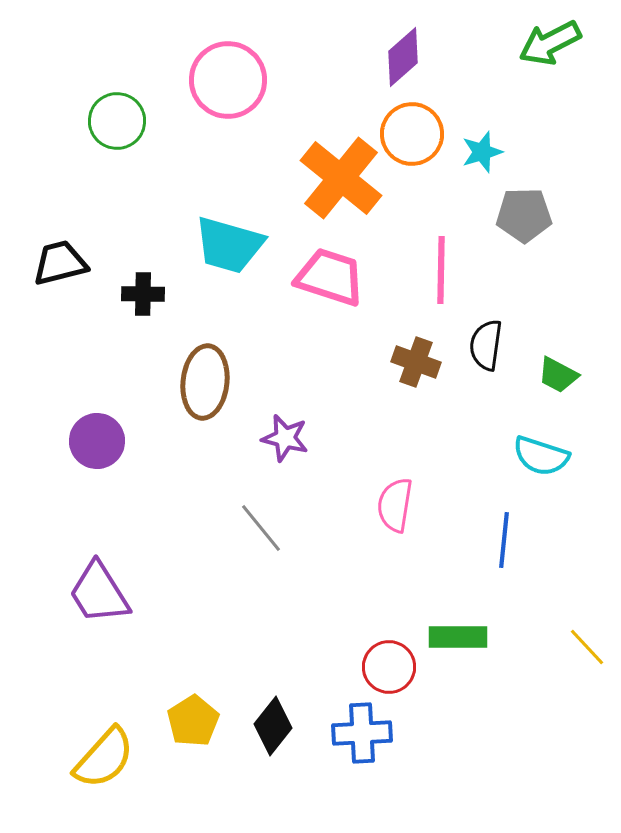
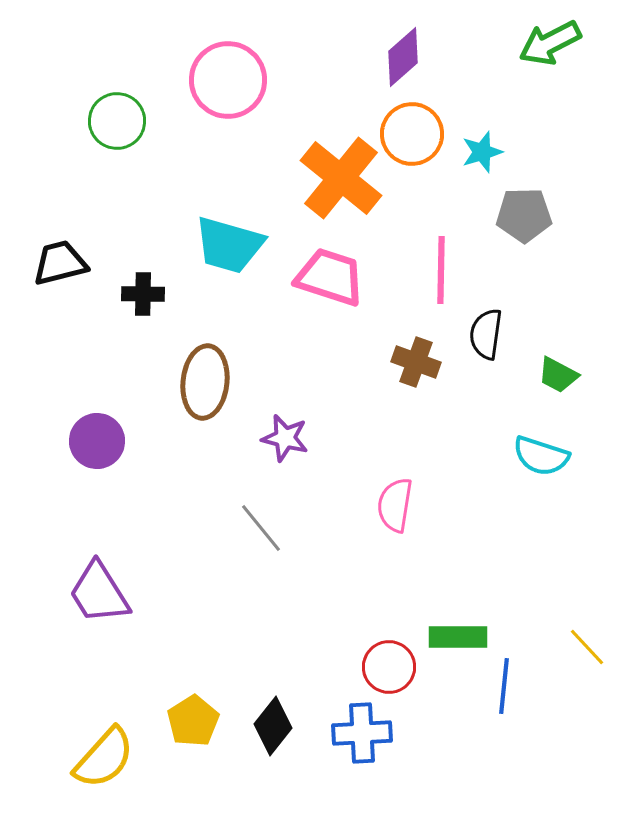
black semicircle: moved 11 px up
blue line: moved 146 px down
